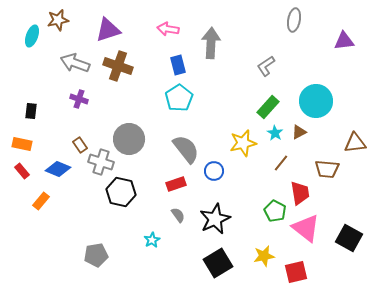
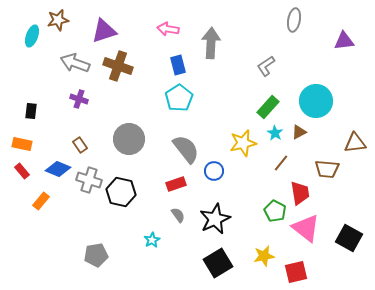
purple triangle at (108, 30): moved 4 px left, 1 px down
gray cross at (101, 162): moved 12 px left, 18 px down
